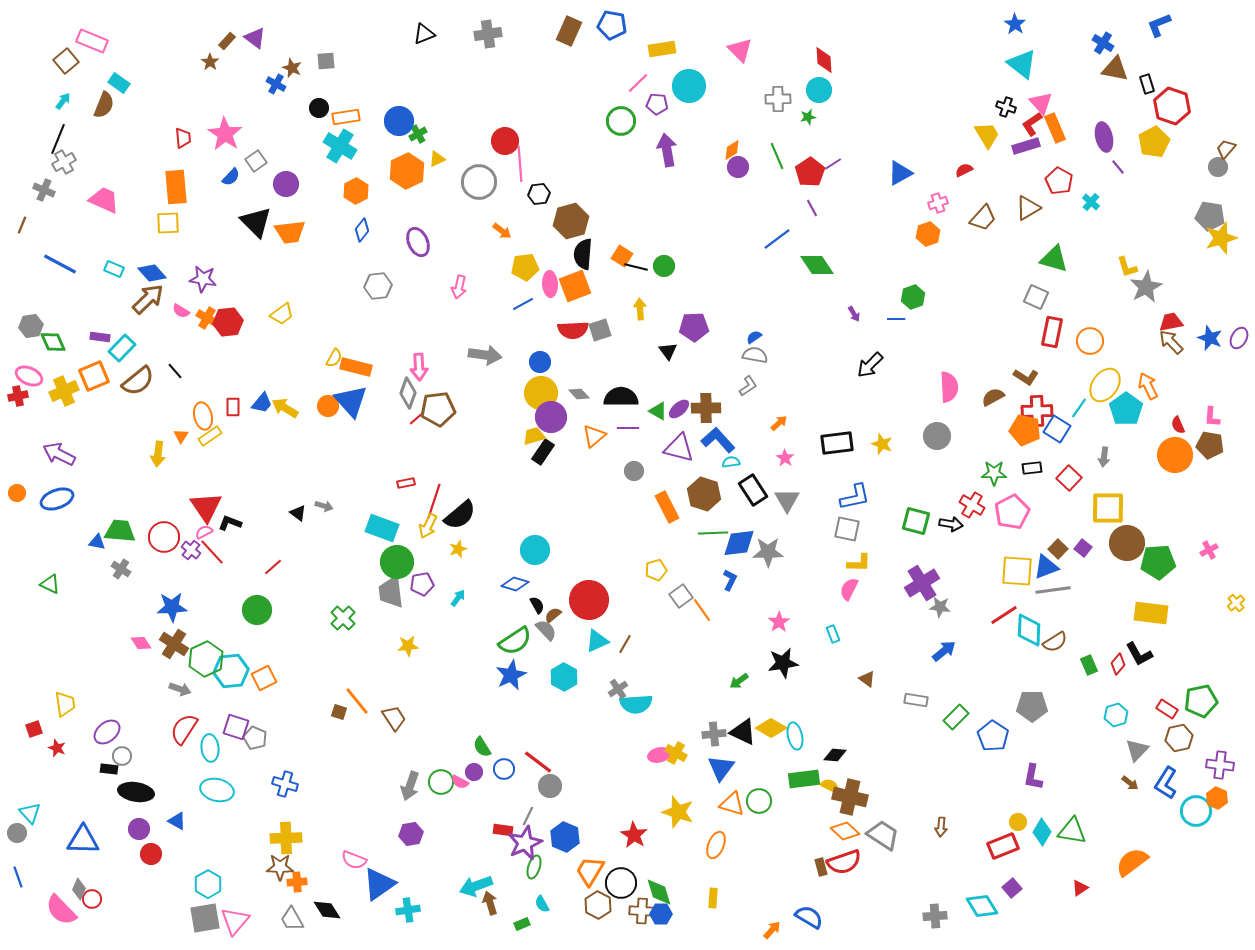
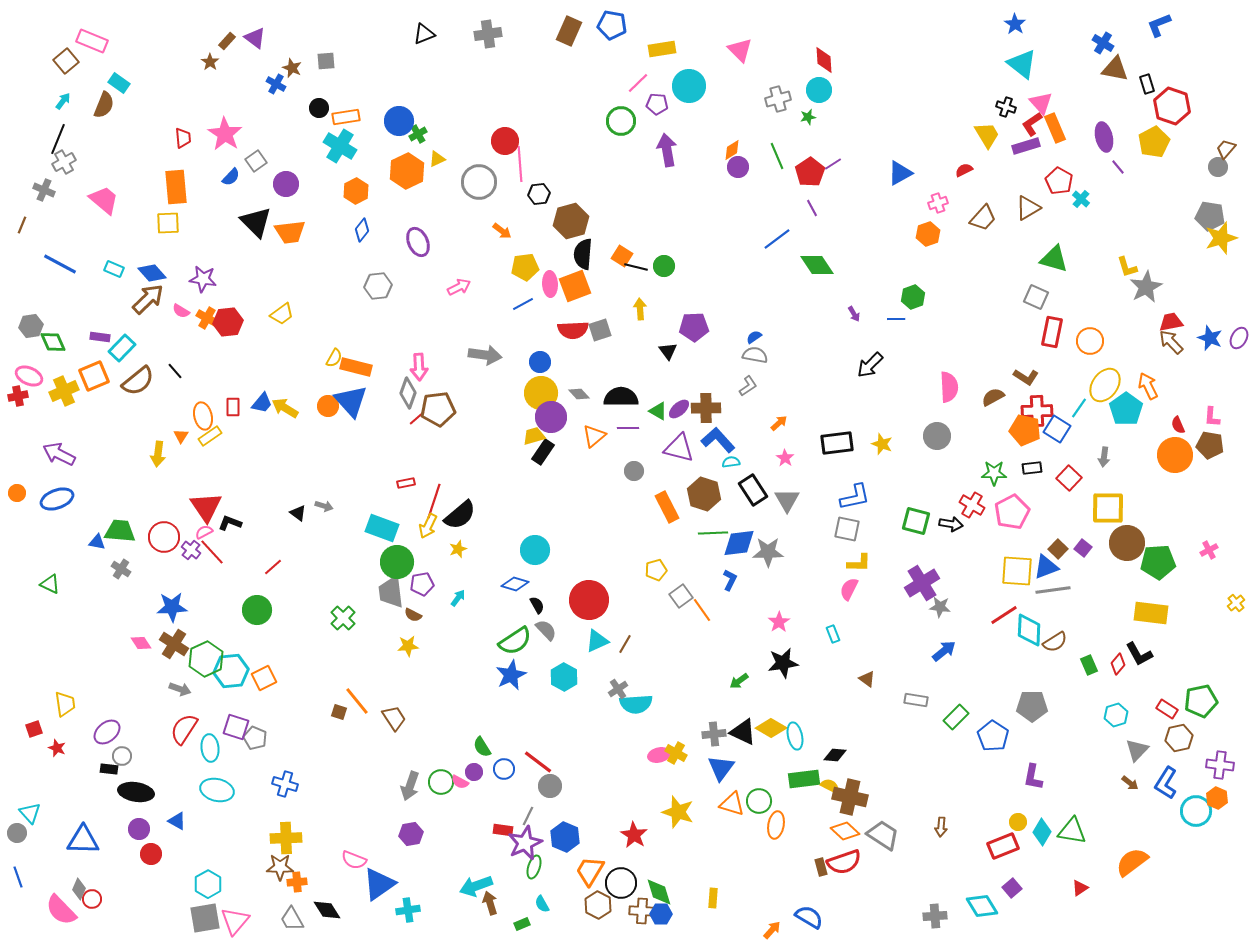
gray cross at (778, 99): rotated 15 degrees counterclockwise
pink trapezoid at (104, 200): rotated 16 degrees clockwise
cyan cross at (1091, 202): moved 10 px left, 3 px up
pink arrow at (459, 287): rotated 130 degrees counterclockwise
brown semicircle at (553, 615): moved 140 px left; rotated 114 degrees counterclockwise
orange ellipse at (716, 845): moved 60 px right, 20 px up; rotated 12 degrees counterclockwise
